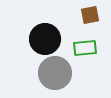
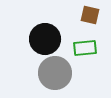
brown square: rotated 24 degrees clockwise
